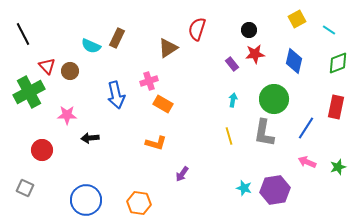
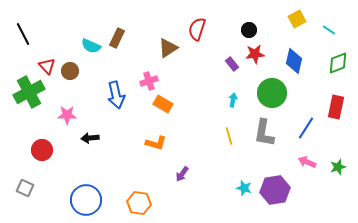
green circle: moved 2 px left, 6 px up
